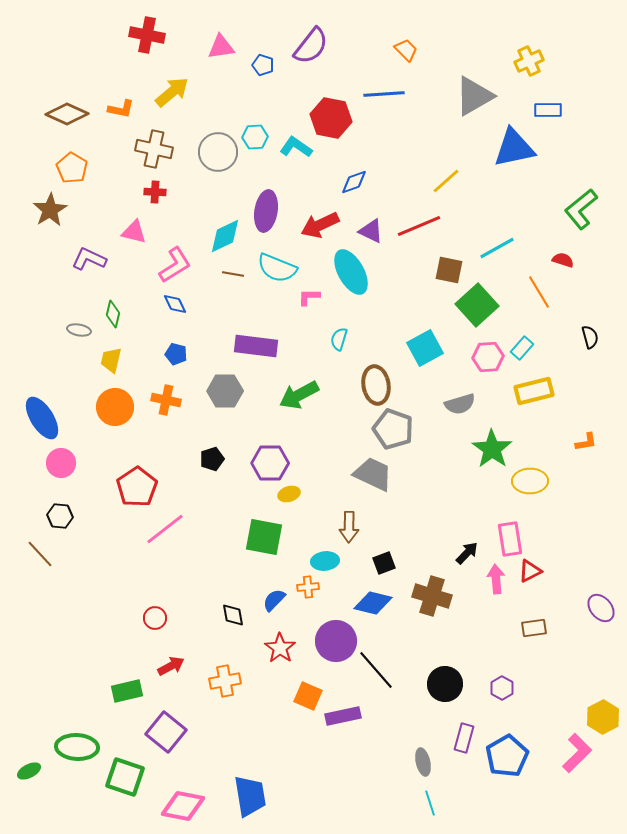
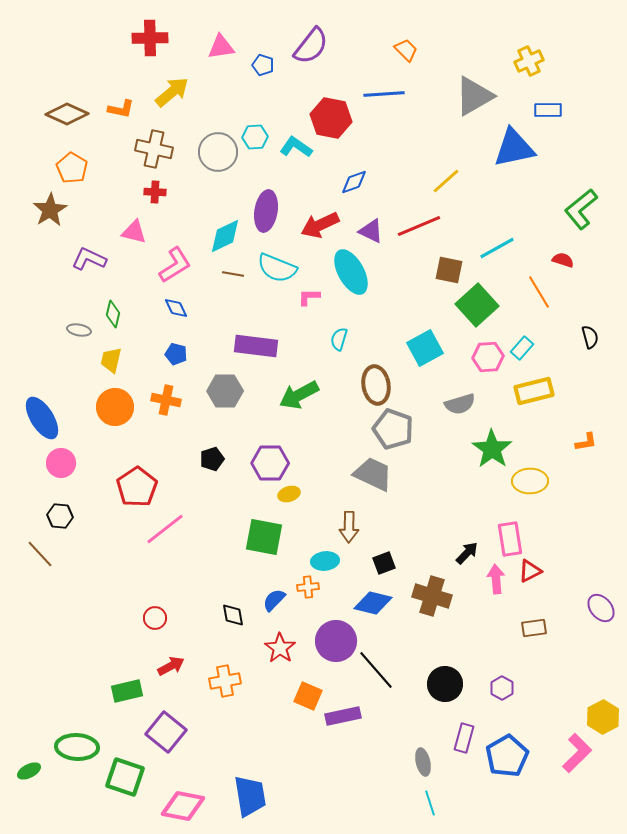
red cross at (147, 35): moved 3 px right, 3 px down; rotated 12 degrees counterclockwise
blue diamond at (175, 304): moved 1 px right, 4 px down
